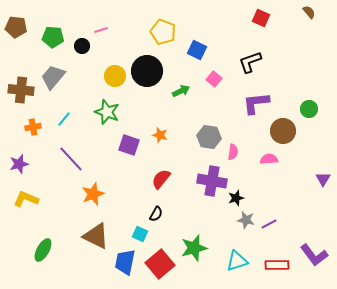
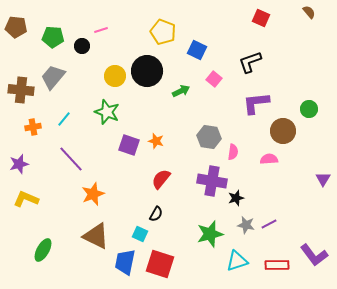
orange star at (160, 135): moved 4 px left, 6 px down
gray star at (246, 220): moved 5 px down
green star at (194, 248): moved 16 px right, 14 px up
red square at (160, 264): rotated 32 degrees counterclockwise
